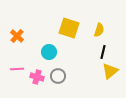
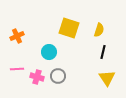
orange cross: rotated 24 degrees clockwise
yellow triangle: moved 3 px left, 7 px down; rotated 24 degrees counterclockwise
